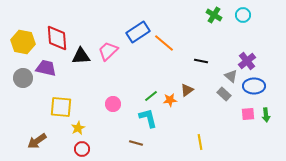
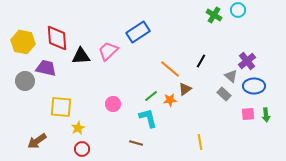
cyan circle: moved 5 px left, 5 px up
orange line: moved 6 px right, 26 px down
black line: rotated 72 degrees counterclockwise
gray circle: moved 2 px right, 3 px down
brown triangle: moved 2 px left, 1 px up
